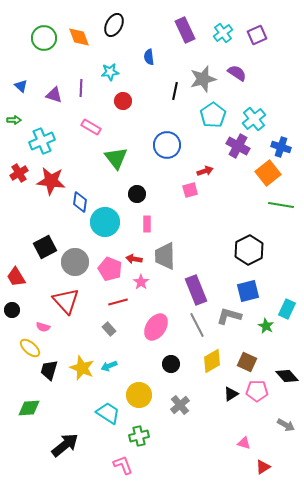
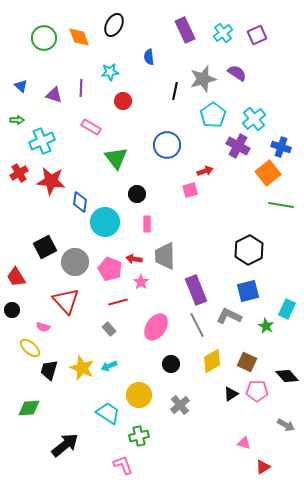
green arrow at (14, 120): moved 3 px right
gray L-shape at (229, 316): rotated 10 degrees clockwise
